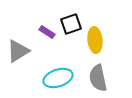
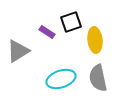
black square: moved 2 px up
cyan ellipse: moved 3 px right, 1 px down
